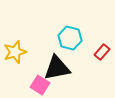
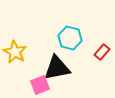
yellow star: rotated 25 degrees counterclockwise
pink square: rotated 36 degrees clockwise
